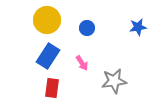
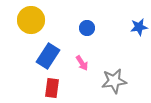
yellow circle: moved 16 px left
blue star: moved 1 px right
